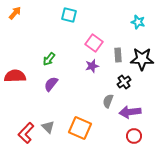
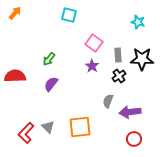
purple star: rotated 24 degrees counterclockwise
black cross: moved 5 px left, 6 px up
orange square: moved 1 px up; rotated 30 degrees counterclockwise
red circle: moved 3 px down
